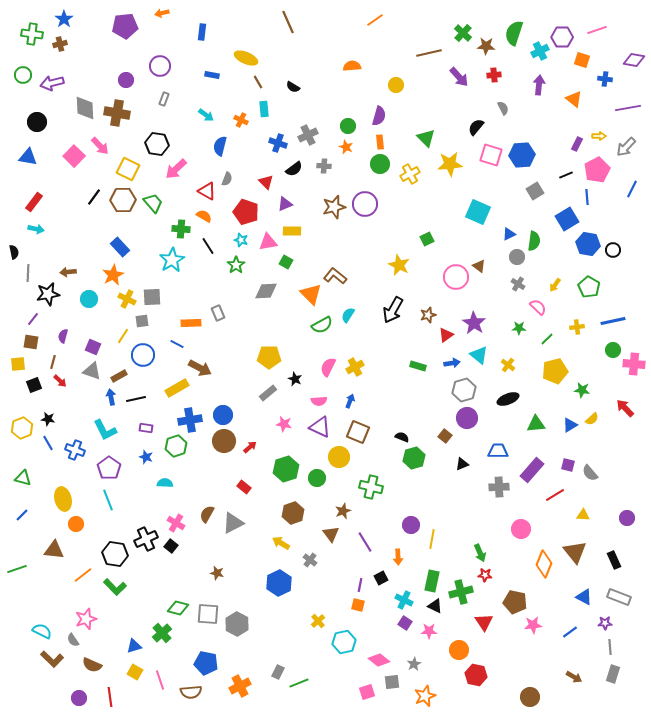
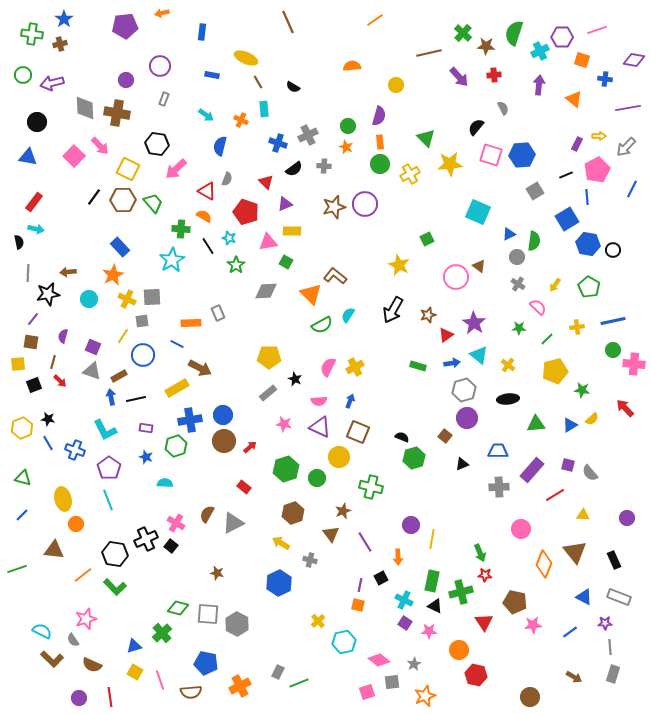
cyan star at (241, 240): moved 12 px left, 2 px up
black semicircle at (14, 252): moved 5 px right, 10 px up
black ellipse at (508, 399): rotated 15 degrees clockwise
gray cross at (310, 560): rotated 24 degrees counterclockwise
